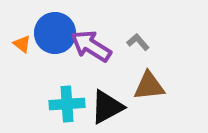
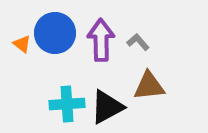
purple arrow: moved 10 px right, 6 px up; rotated 57 degrees clockwise
